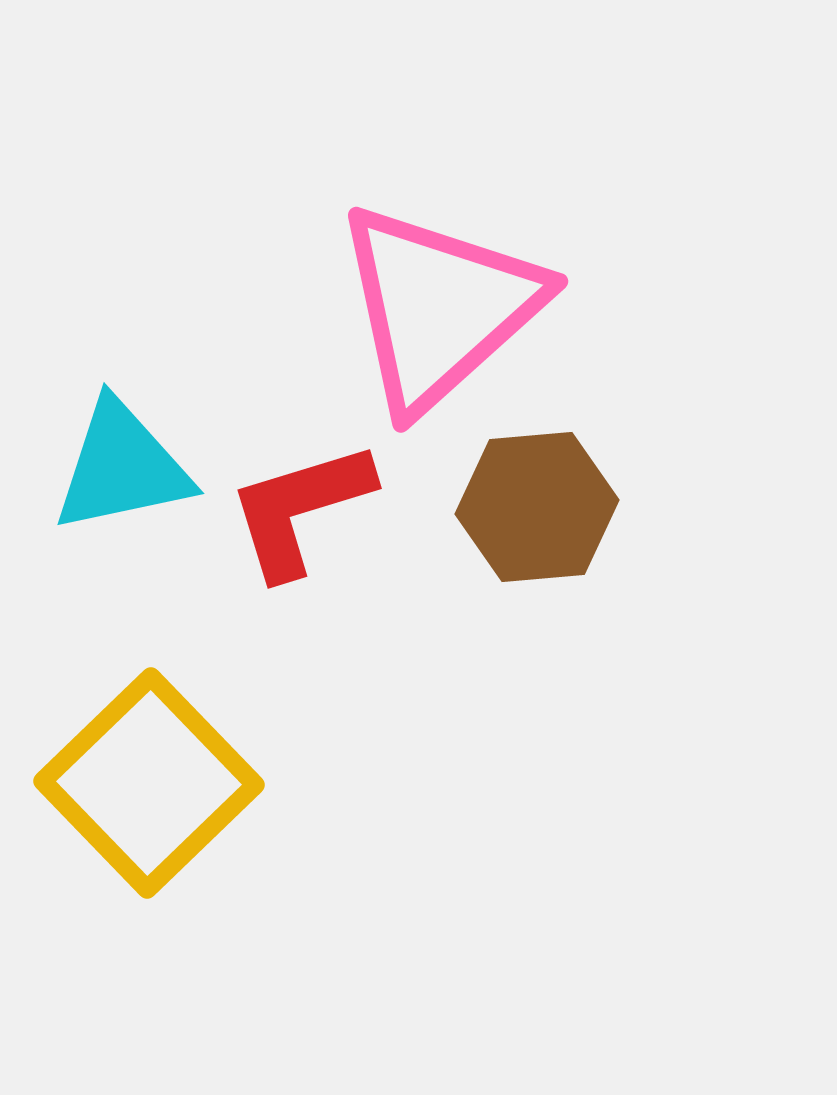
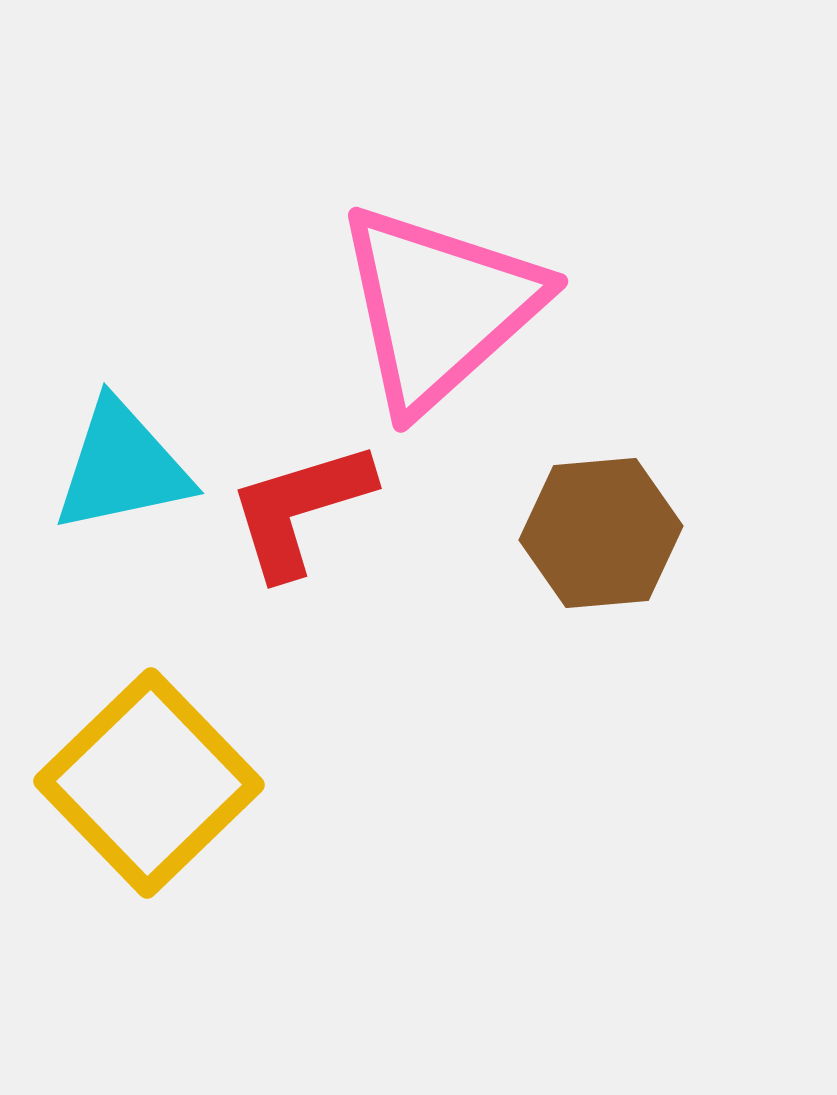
brown hexagon: moved 64 px right, 26 px down
